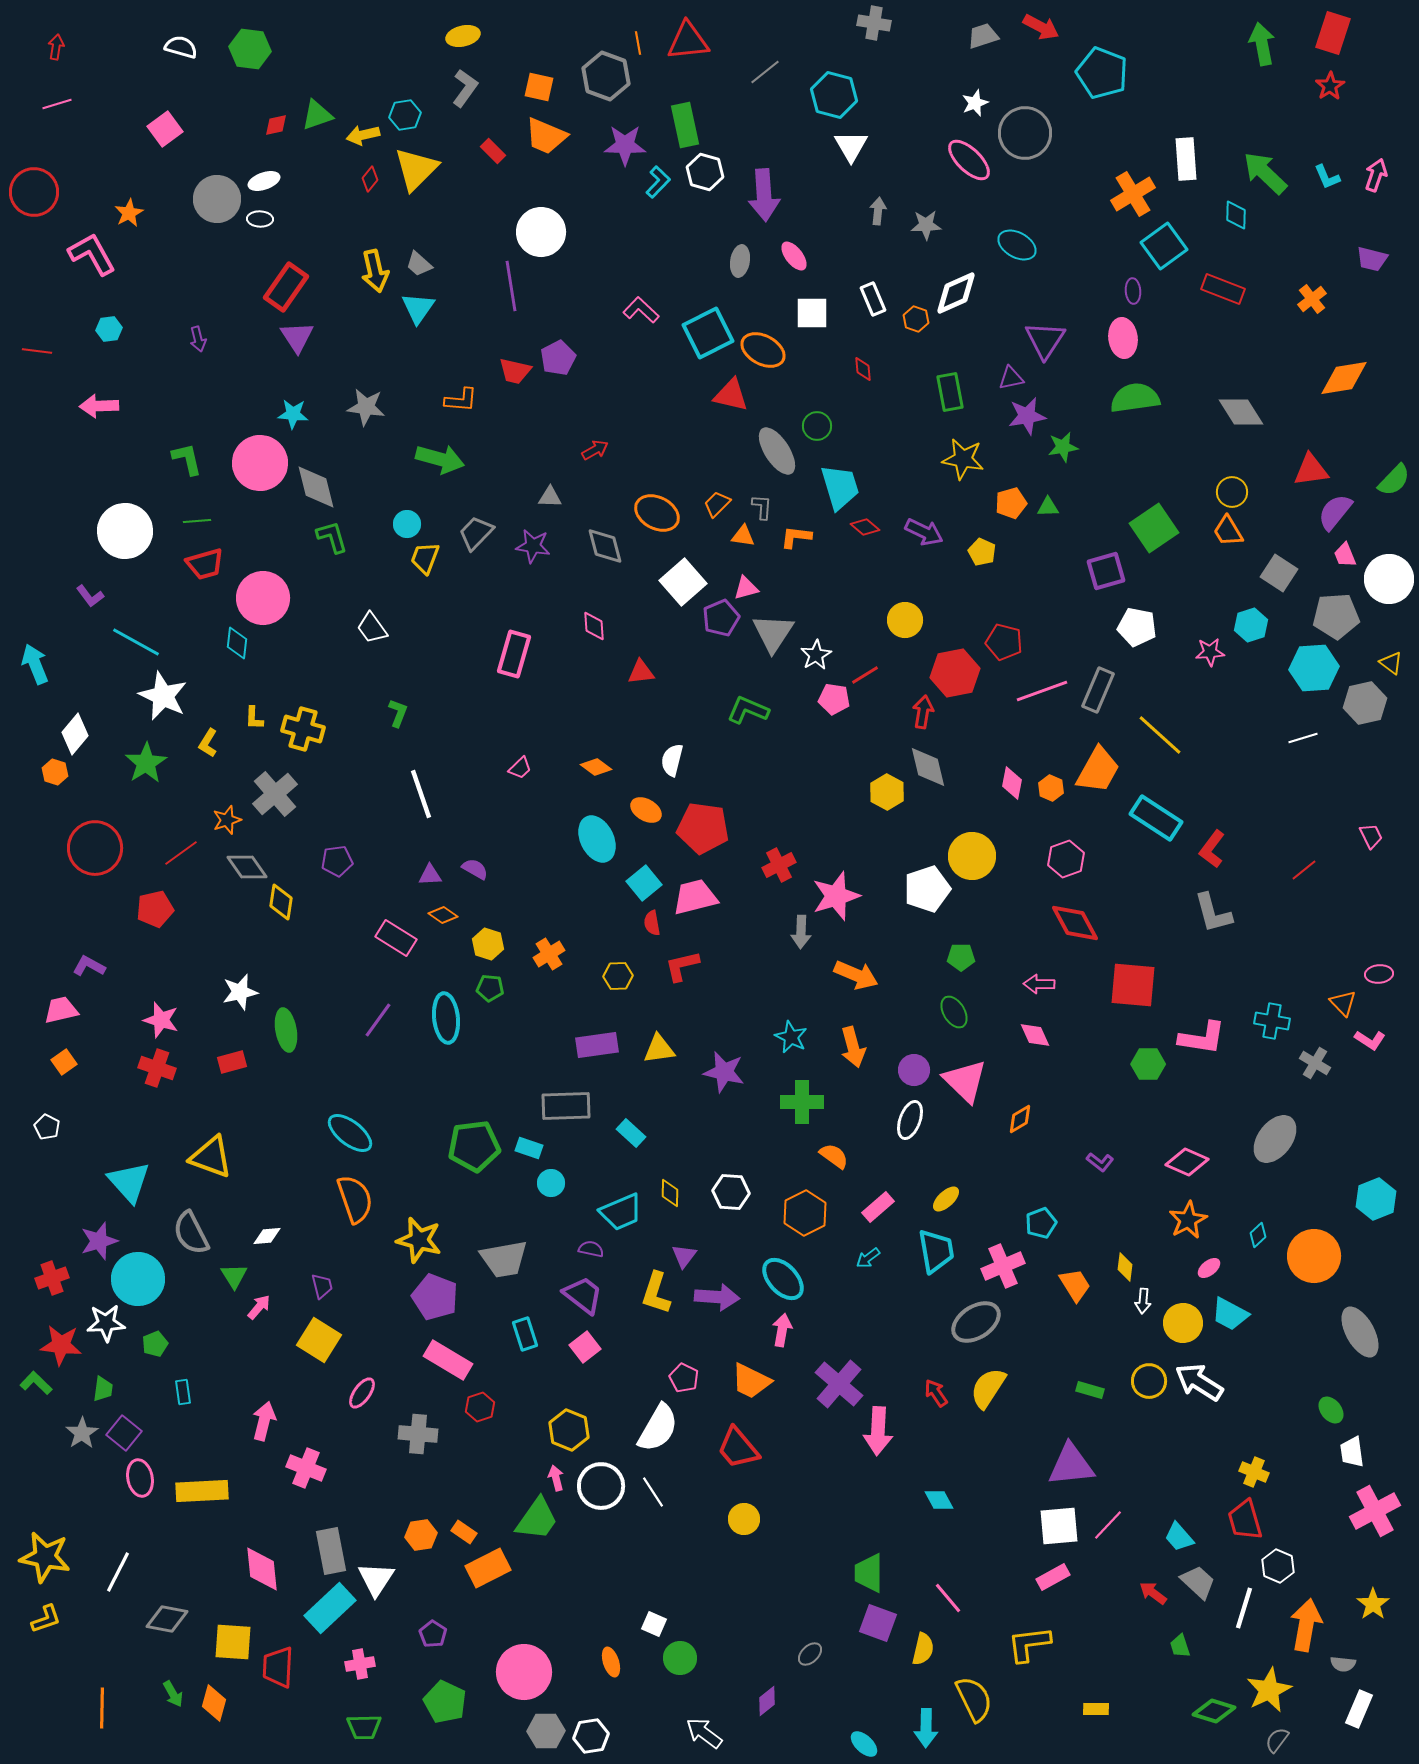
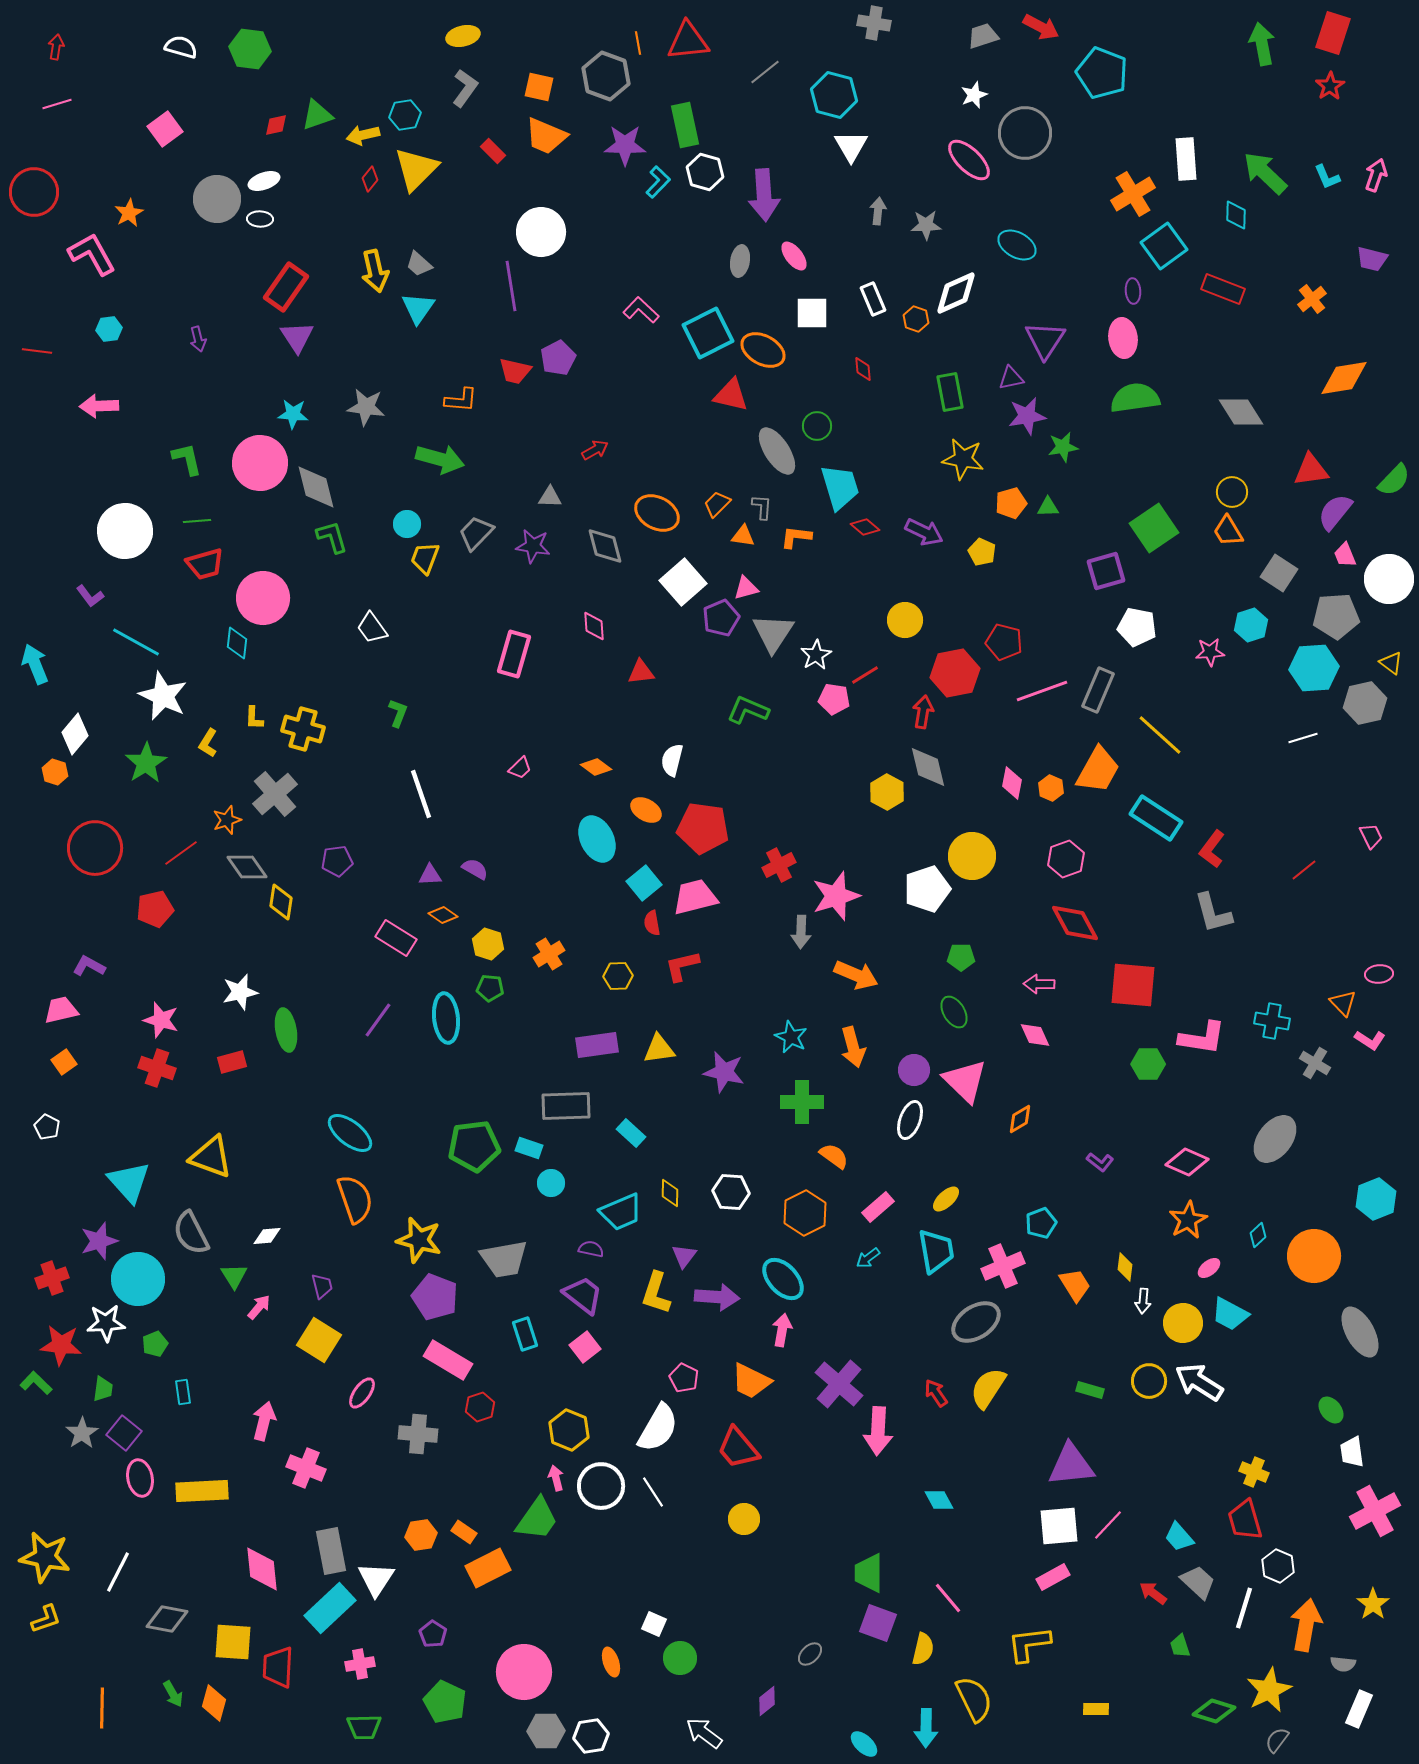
white star at (975, 103): moved 1 px left, 8 px up
